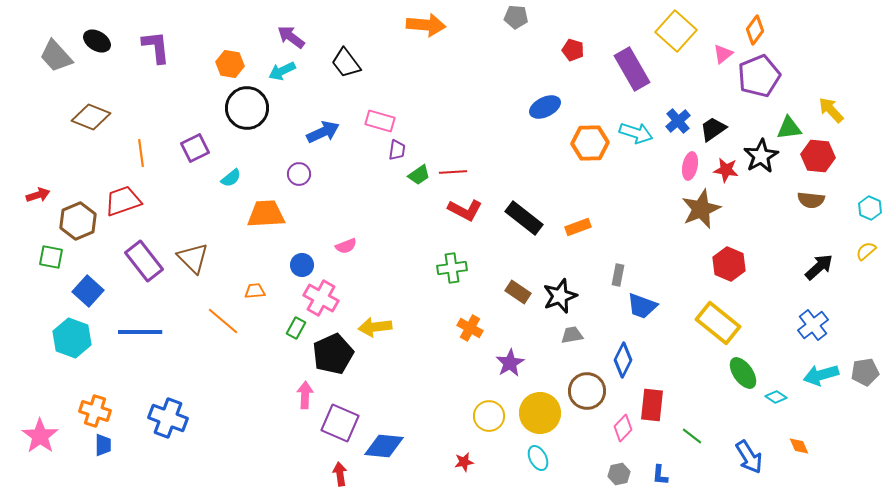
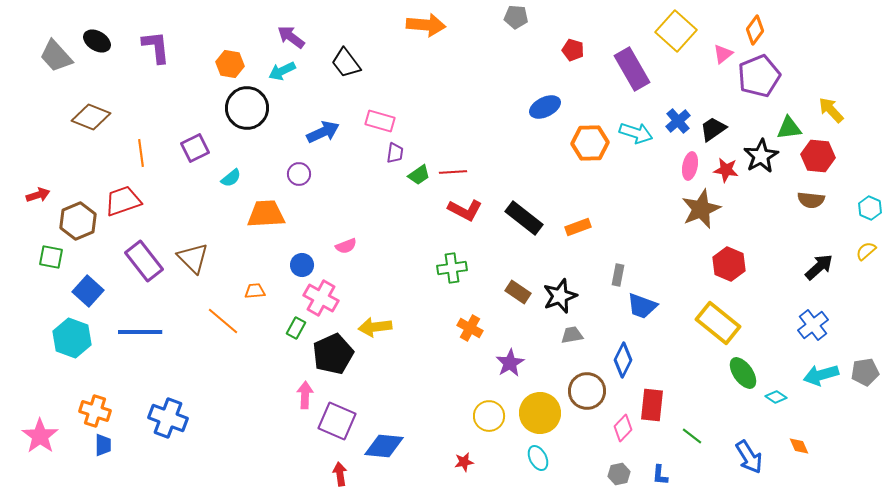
purple trapezoid at (397, 150): moved 2 px left, 3 px down
purple square at (340, 423): moved 3 px left, 2 px up
